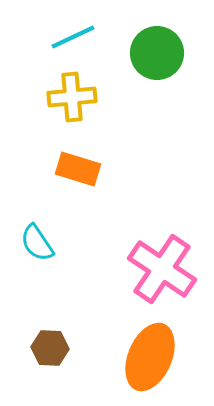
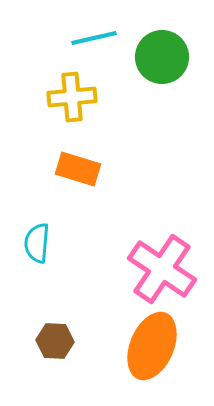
cyan line: moved 21 px right, 1 px down; rotated 12 degrees clockwise
green circle: moved 5 px right, 4 px down
cyan semicircle: rotated 39 degrees clockwise
brown hexagon: moved 5 px right, 7 px up
orange ellipse: moved 2 px right, 11 px up
